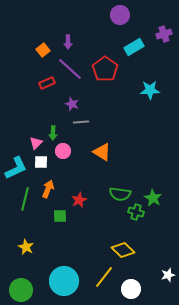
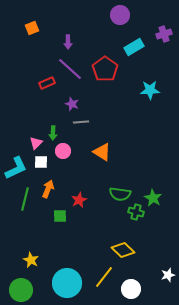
orange square: moved 11 px left, 22 px up; rotated 16 degrees clockwise
yellow star: moved 5 px right, 13 px down
cyan circle: moved 3 px right, 2 px down
